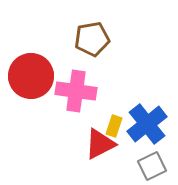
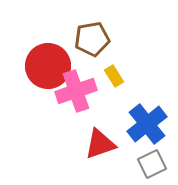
red circle: moved 17 px right, 10 px up
pink cross: rotated 27 degrees counterclockwise
yellow rectangle: moved 50 px up; rotated 50 degrees counterclockwise
red triangle: rotated 8 degrees clockwise
gray square: moved 2 px up
